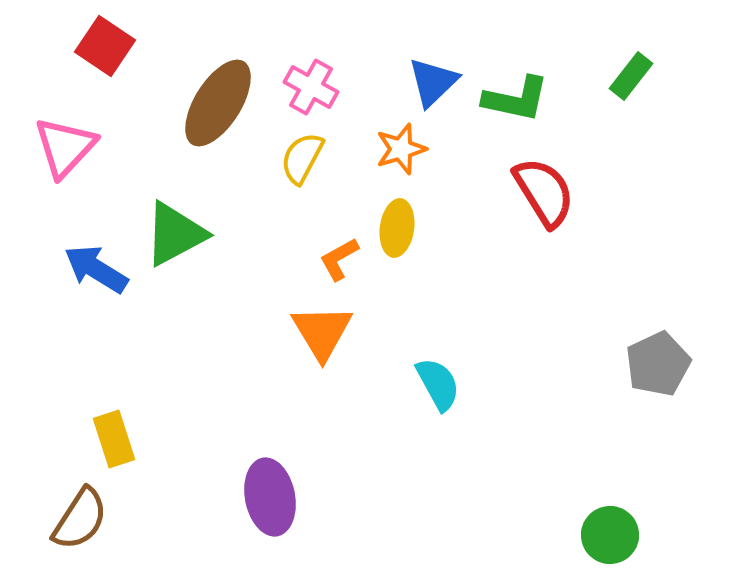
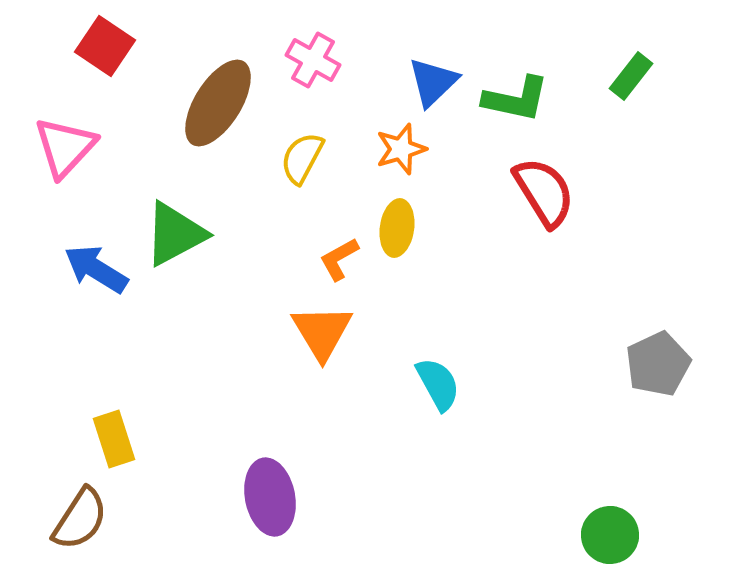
pink cross: moved 2 px right, 27 px up
